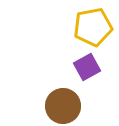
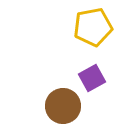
purple square: moved 5 px right, 11 px down
